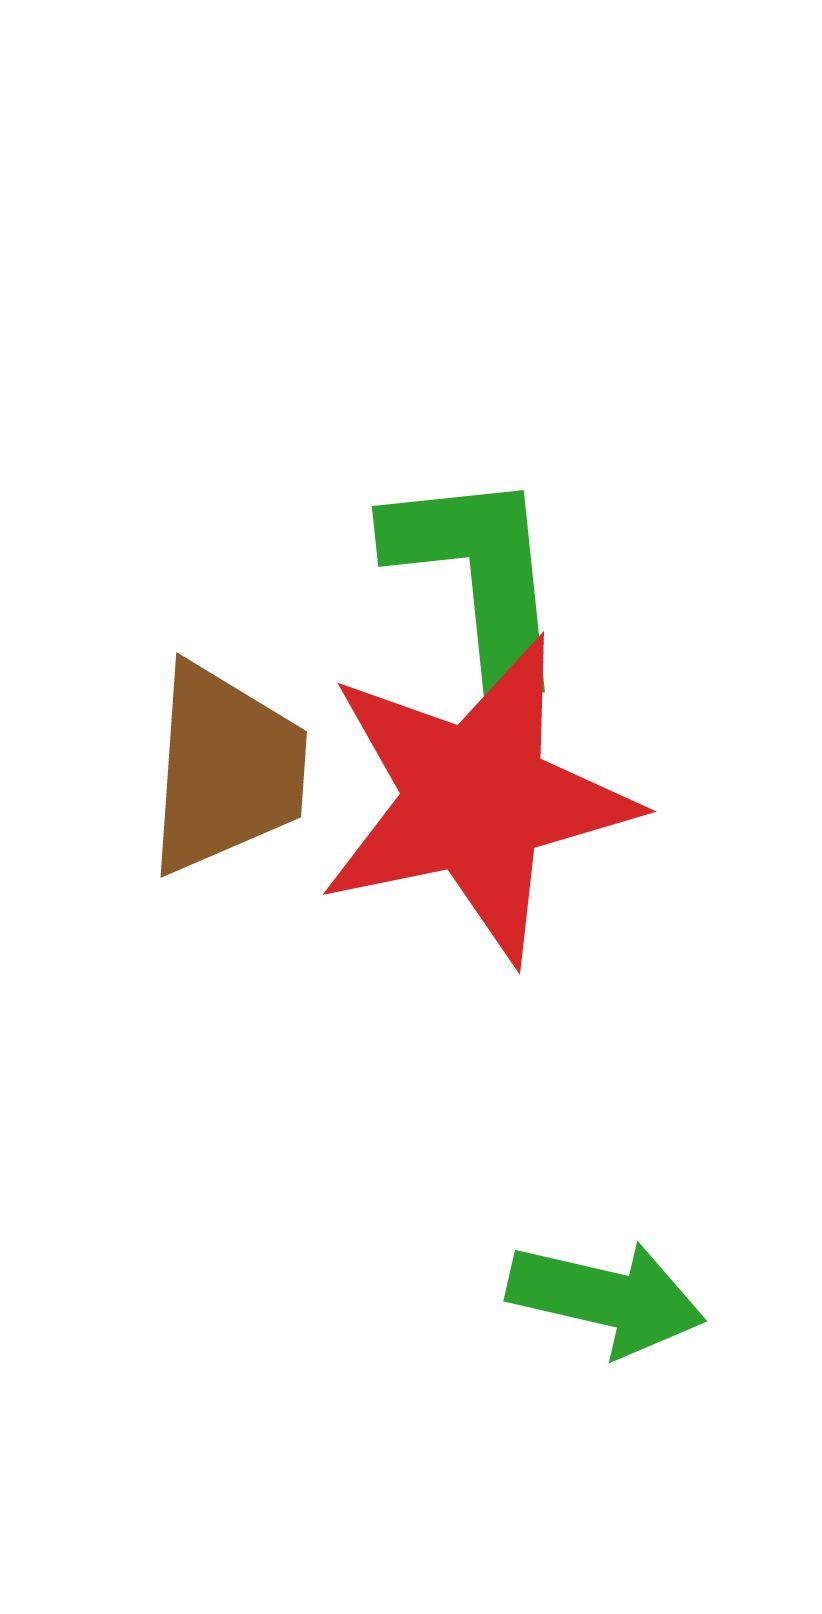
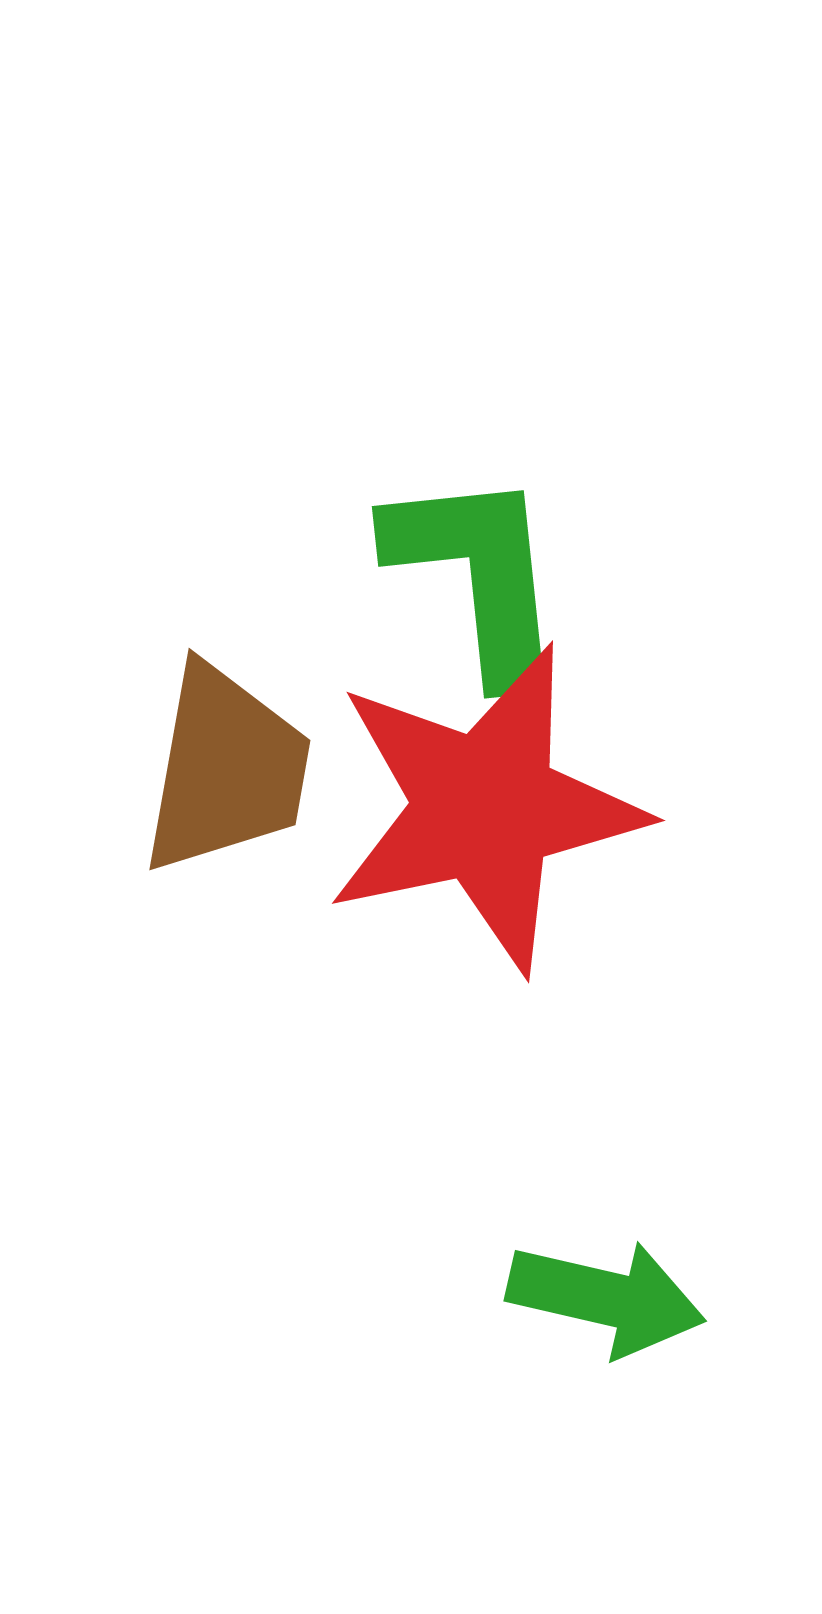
brown trapezoid: rotated 6 degrees clockwise
red star: moved 9 px right, 9 px down
